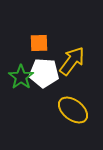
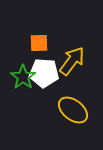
green star: moved 2 px right
